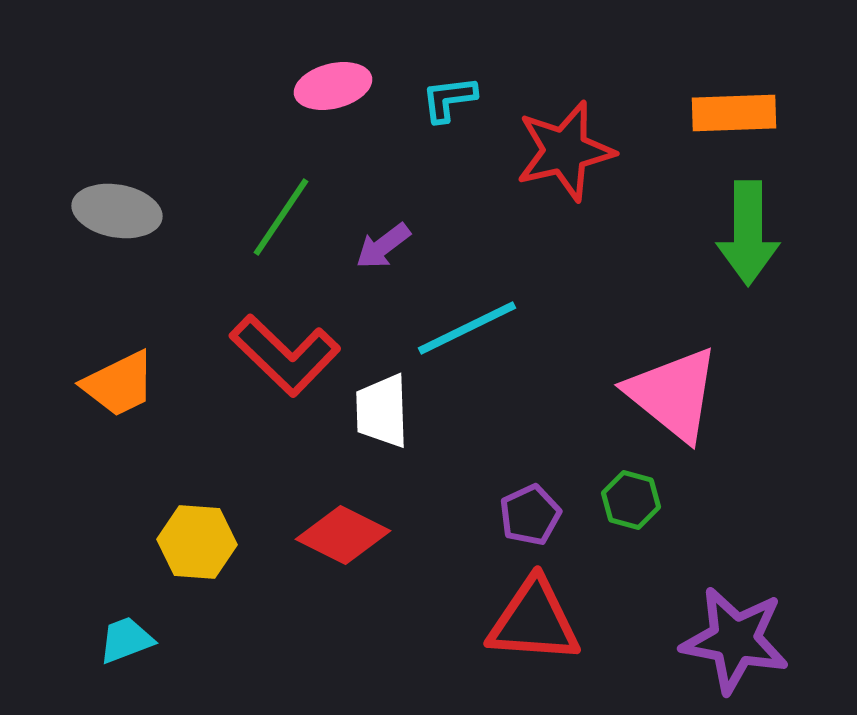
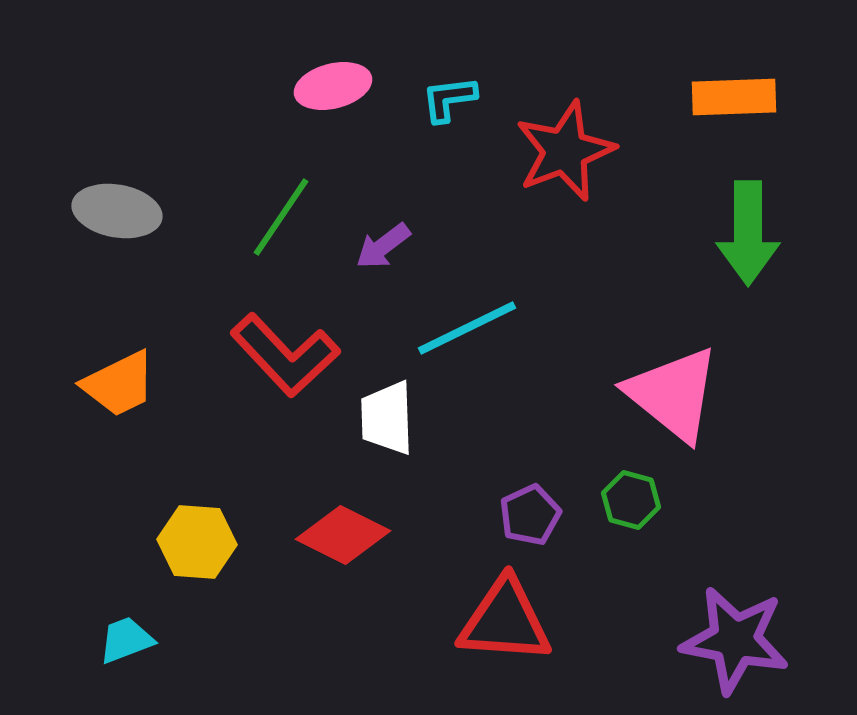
orange rectangle: moved 16 px up
red star: rotated 8 degrees counterclockwise
red L-shape: rotated 3 degrees clockwise
white trapezoid: moved 5 px right, 7 px down
red triangle: moved 29 px left
